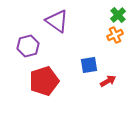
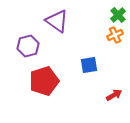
red arrow: moved 6 px right, 14 px down
